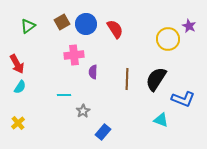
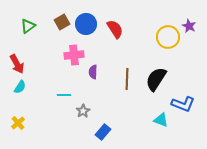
yellow circle: moved 2 px up
blue L-shape: moved 5 px down
